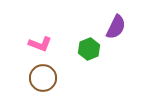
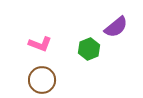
purple semicircle: rotated 25 degrees clockwise
brown circle: moved 1 px left, 2 px down
